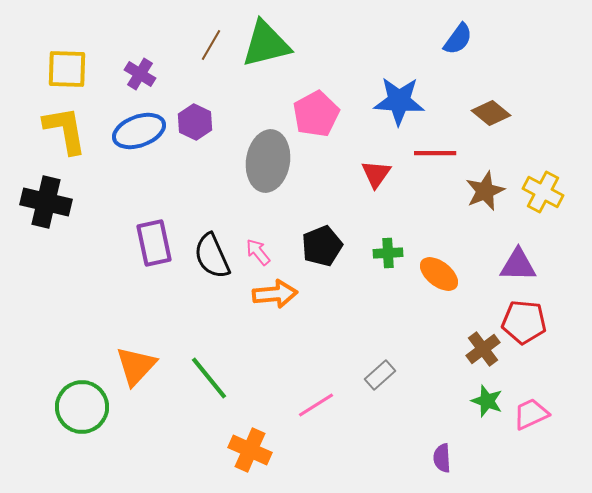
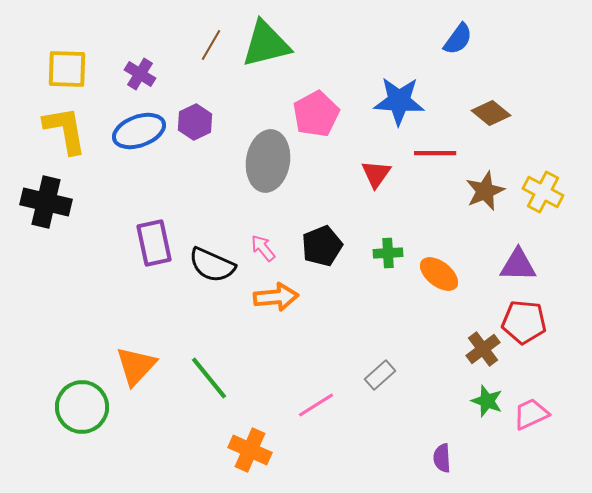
purple hexagon: rotated 8 degrees clockwise
pink arrow: moved 5 px right, 4 px up
black semicircle: moved 9 px down; rotated 42 degrees counterclockwise
orange arrow: moved 1 px right, 3 px down
